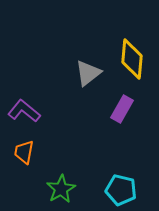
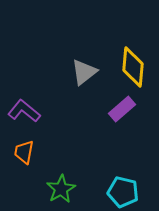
yellow diamond: moved 1 px right, 8 px down
gray triangle: moved 4 px left, 1 px up
purple rectangle: rotated 20 degrees clockwise
cyan pentagon: moved 2 px right, 2 px down
